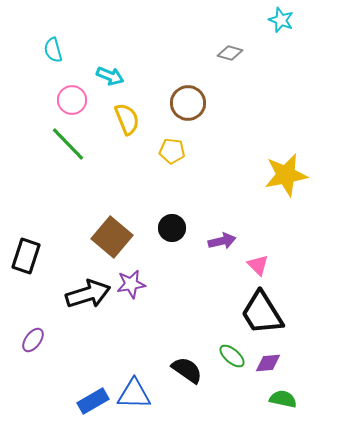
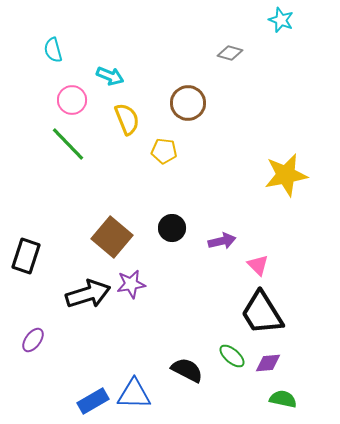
yellow pentagon: moved 8 px left
black semicircle: rotated 8 degrees counterclockwise
